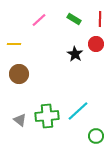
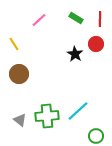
green rectangle: moved 2 px right, 1 px up
yellow line: rotated 56 degrees clockwise
